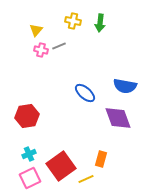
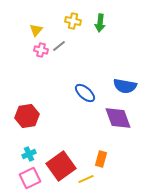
gray line: rotated 16 degrees counterclockwise
